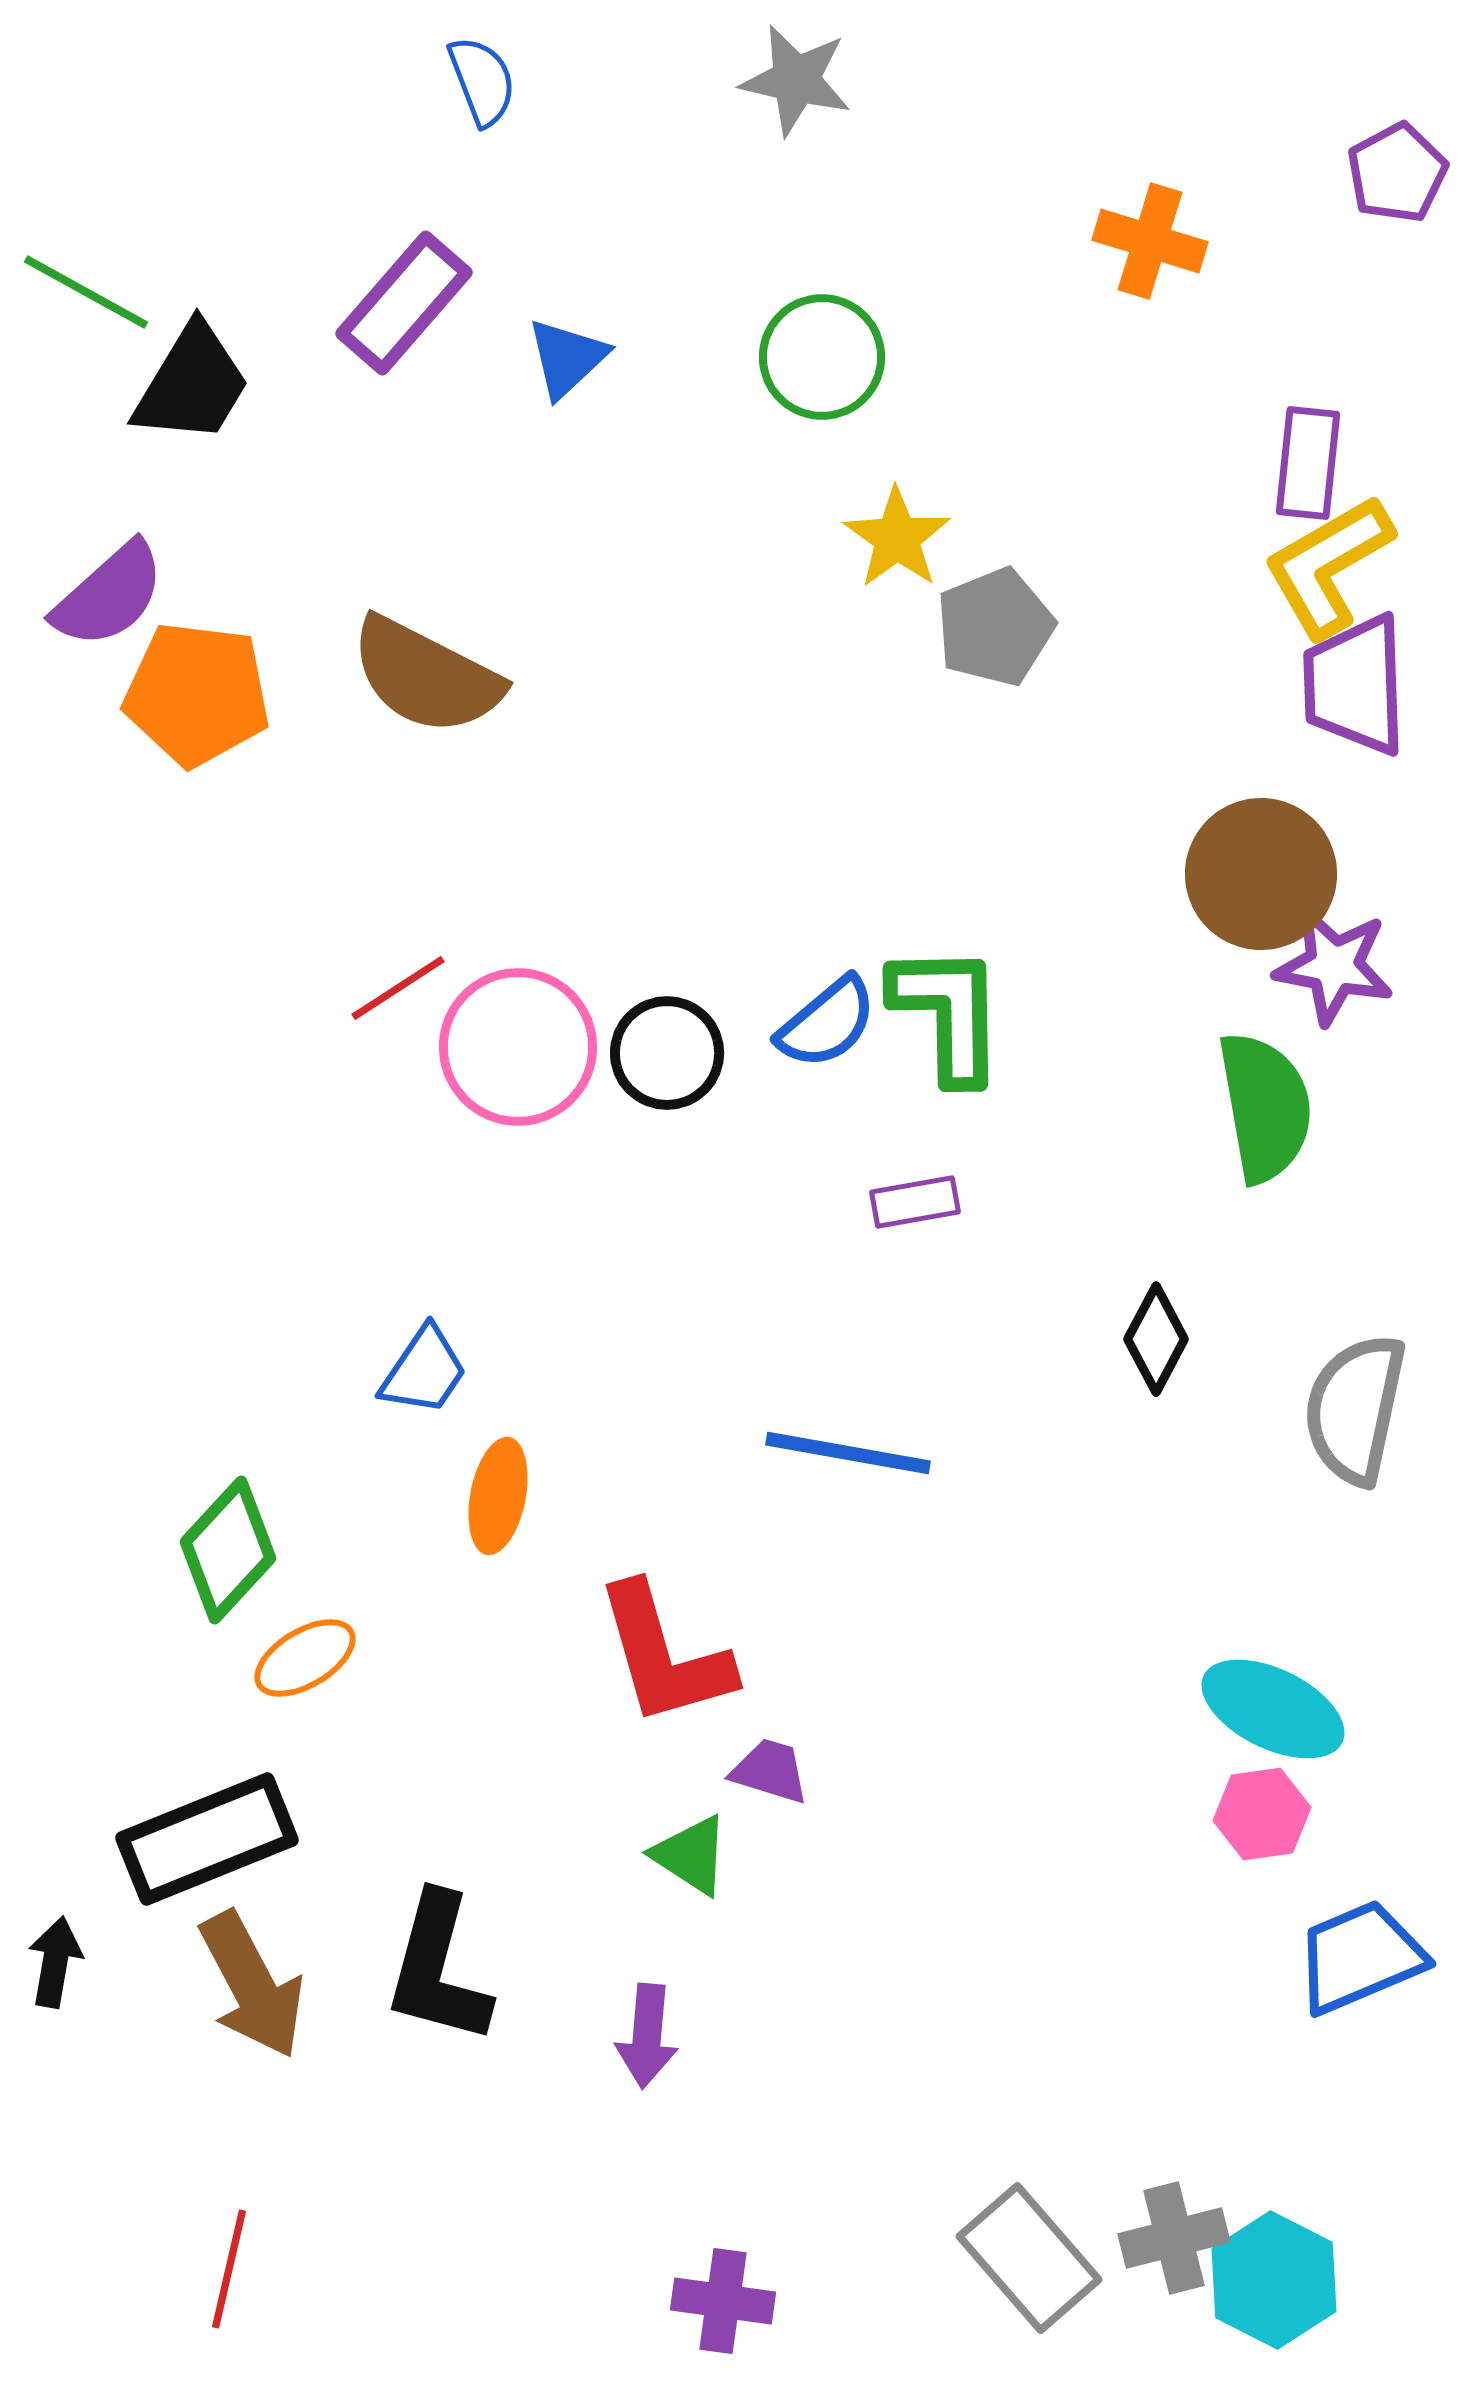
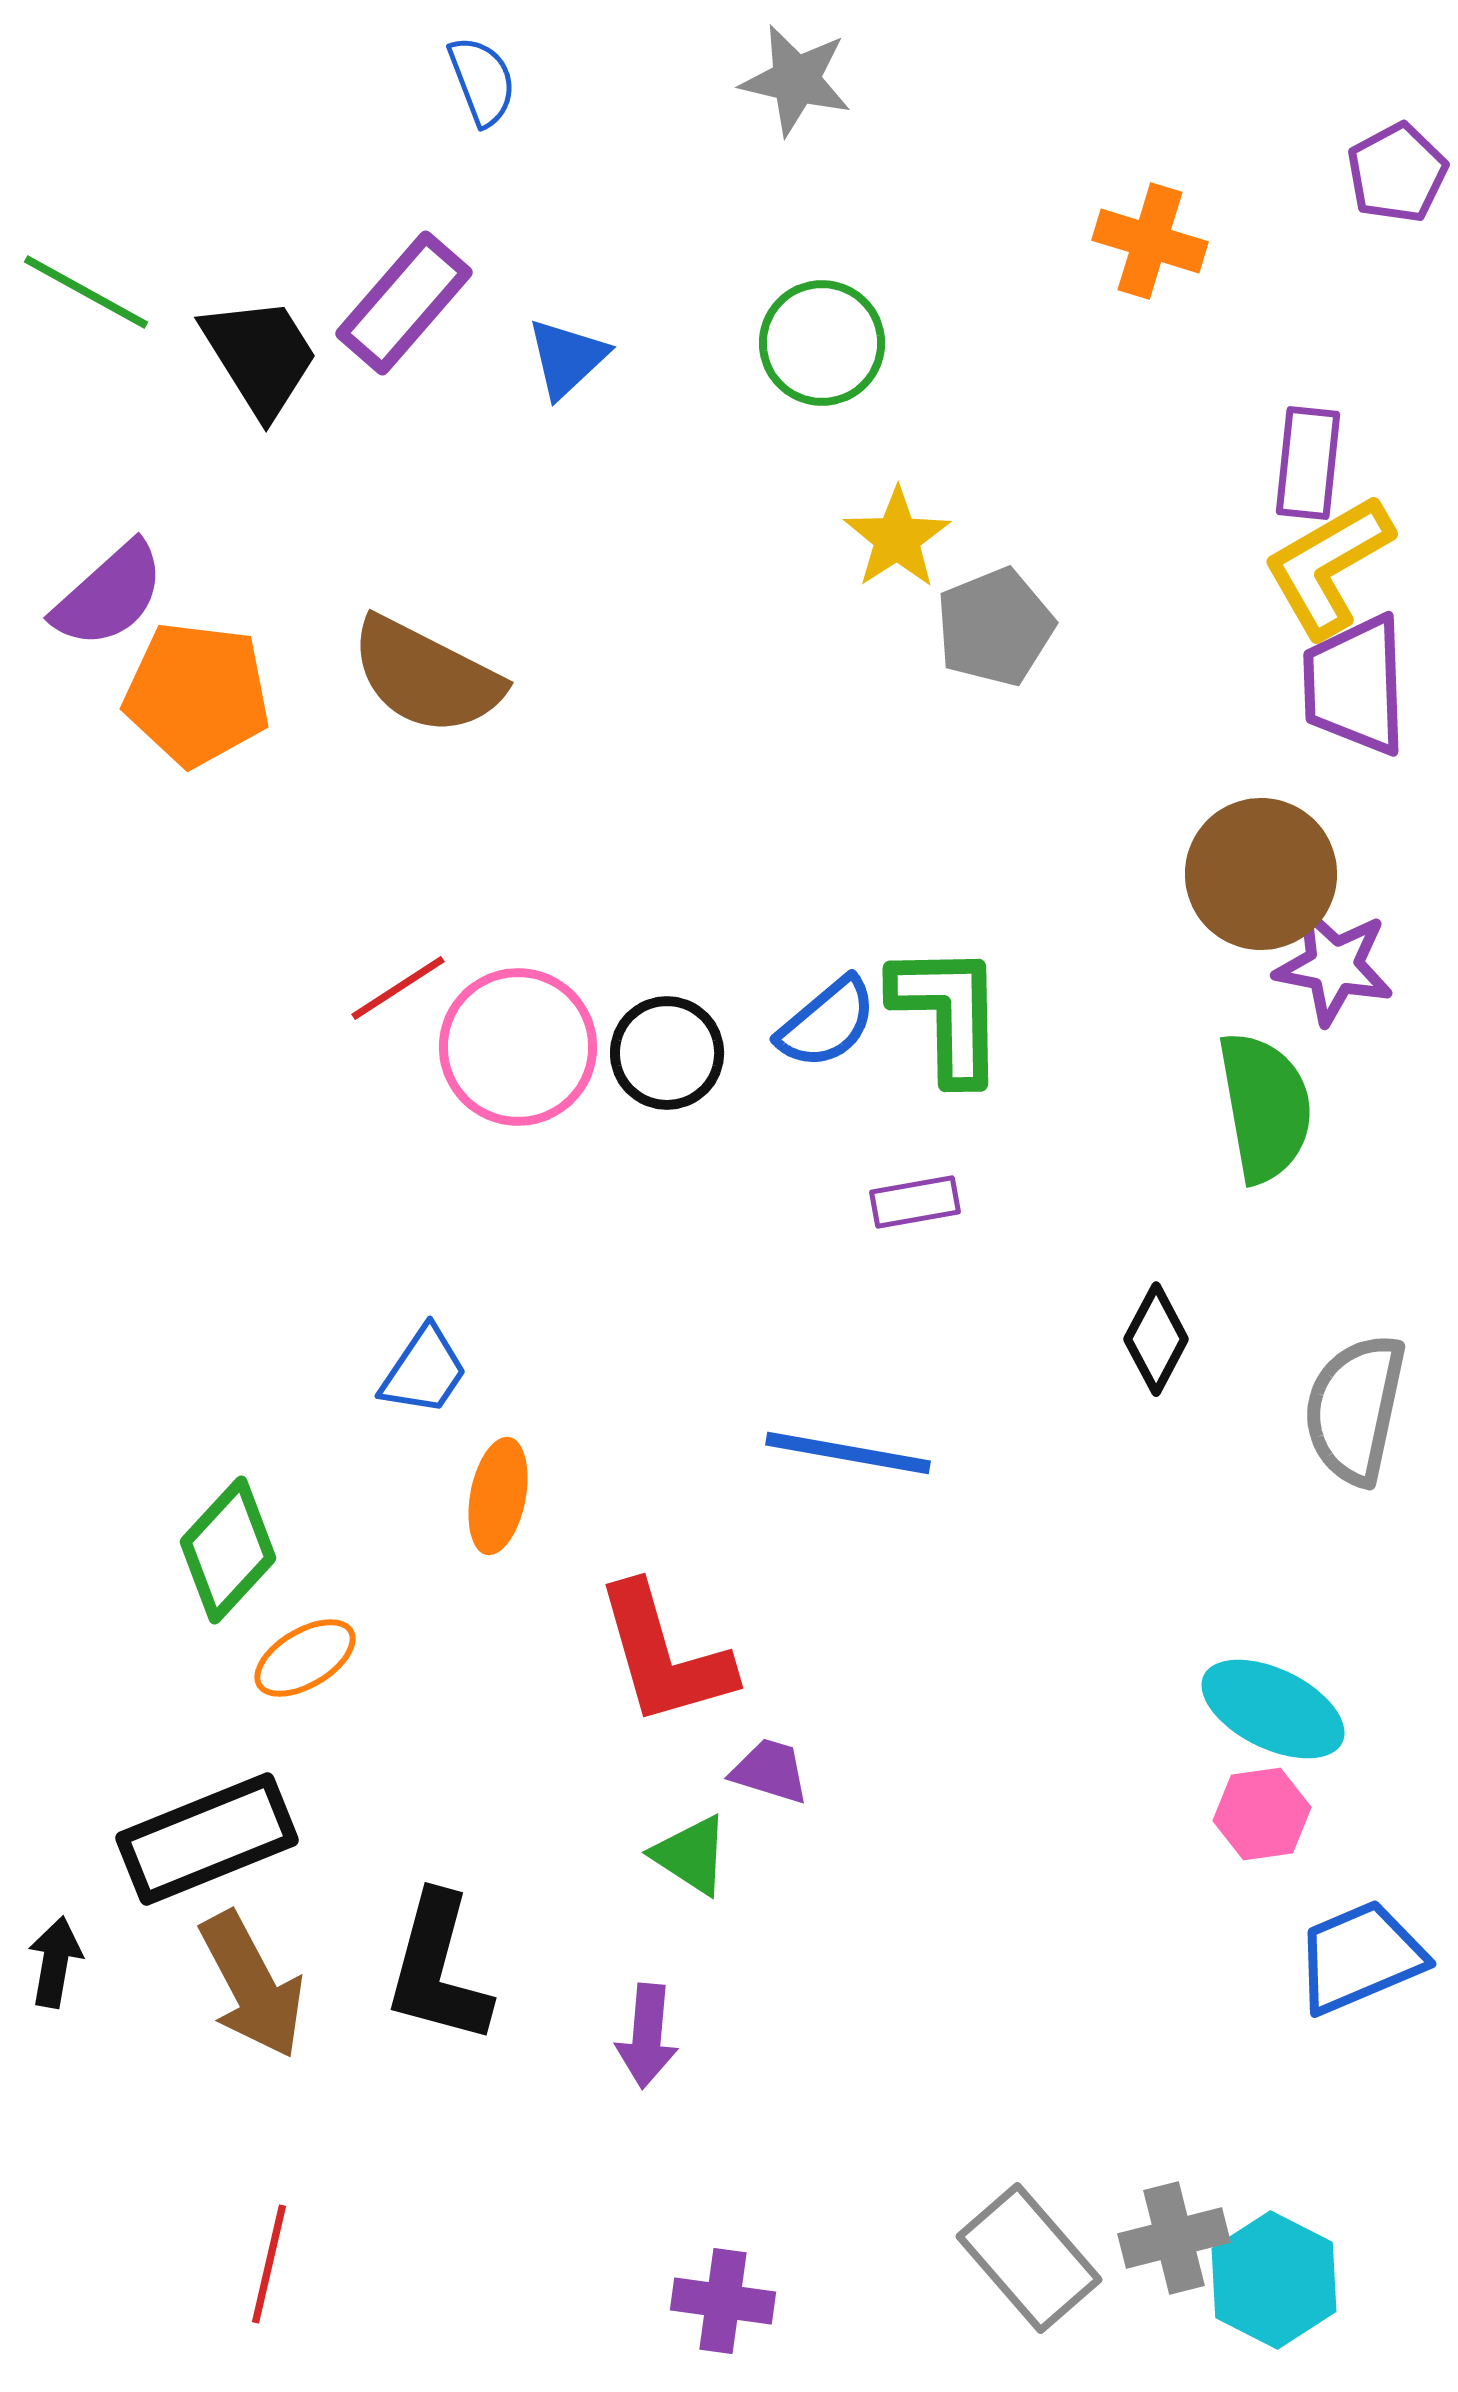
green circle at (822, 357): moved 14 px up
black trapezoid at (192, 384): moved 68 px right, 28 px up; rotated 63 degrees counterclockwise
yellow star at (897, 538): rotated 3 degrees clockwise
red line at (229, 2269): moved 40 px right, 5 px up
